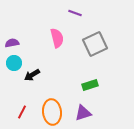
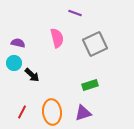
purple semicircle: moved 6 px right; rotated 24 degrees clockwise
black arrow: rotated 105 degrees counterclockwise
